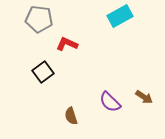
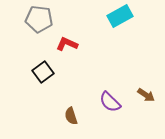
brown arrow: moved 2 px right, 2 px up
